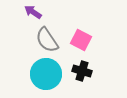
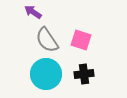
pink square: rotated 10 degrees counterclockwise
black cross: moved 2 px right, 3 px down; rotated 24 degrees counterclockwise
